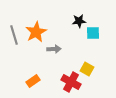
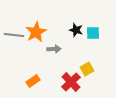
black star: moved 3 px left, 9 px down; rotated 24 degrees clockwise
gray line: rotated 66 degrees counterclockwise
yellow square: rotated 32 degrees clockwise
red cross: rotated 18 degrees clockwise
